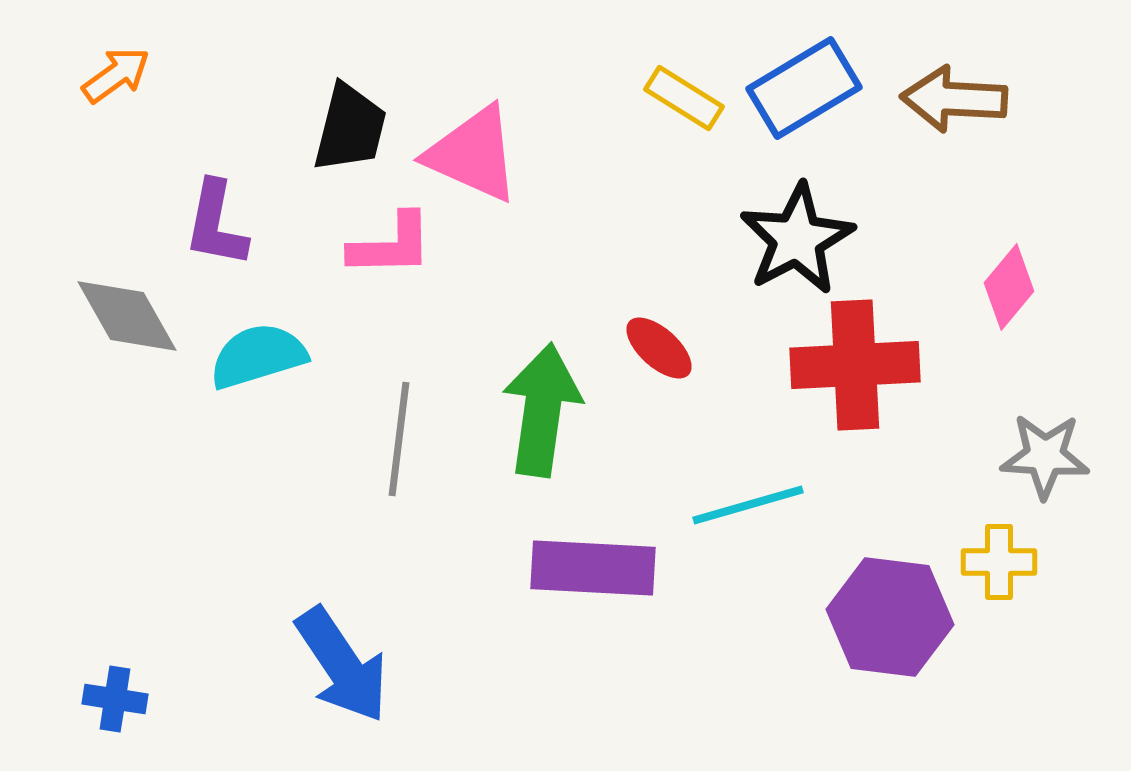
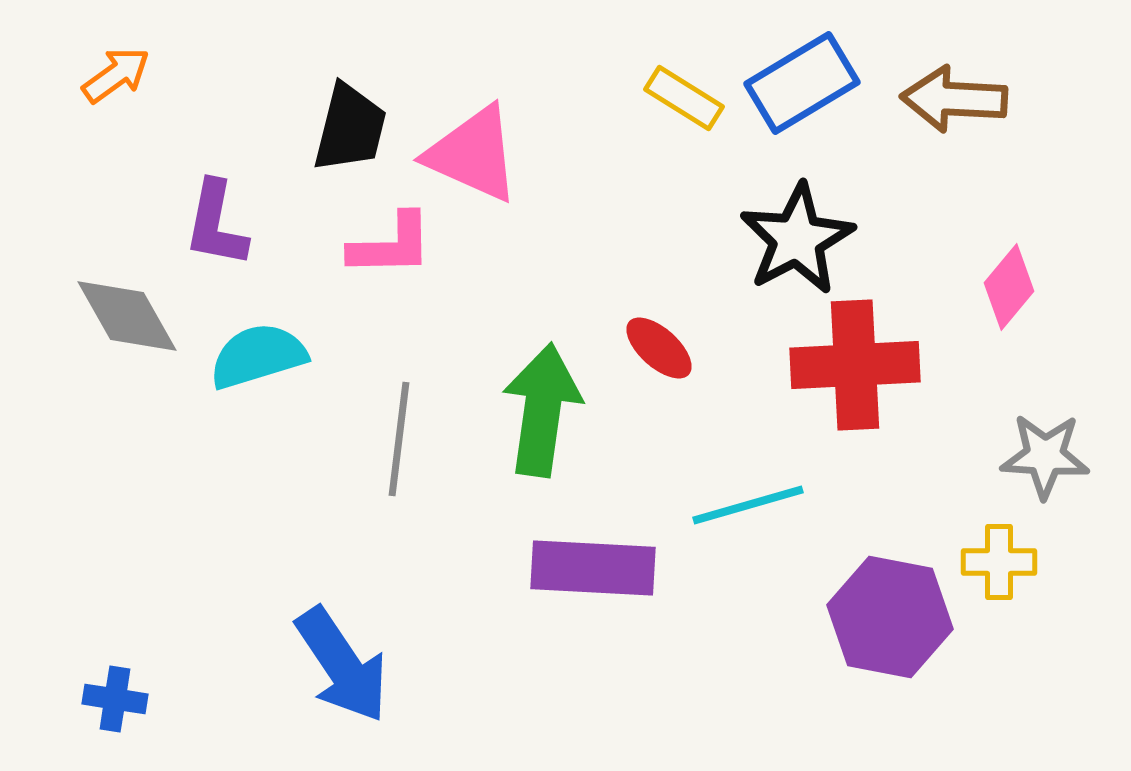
blue rectangle: moved 2 px left, 5 px up
purple hexagon: rotated 4 degrees clockwise
